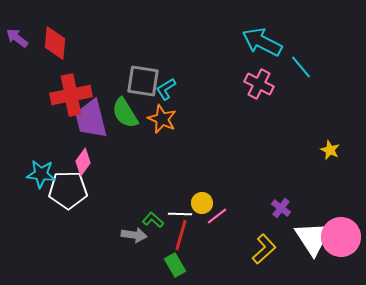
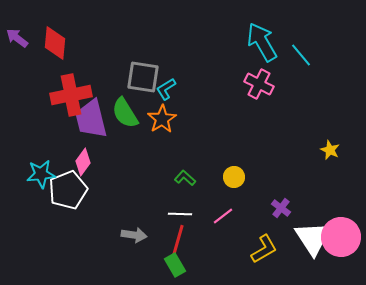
cyan arrow: rotated 33 degrees clockwise
cyan line: moved 12 px up
gray square: moved 4 px up
orange star: rotated 16 degrees clockwise
cyan star: rotated 12 degrees counterclockwise
white pentagon: rotated 21 degrees counterclockwise
yellow circle: moved 32 px right, 26 px up
pink line: moved 6 px right
green L-shape: moved 32 px right, 42 px up
red line: moved 3 px left, 5 px down
yellow L-shape: rotated 12 degrees clockwise
